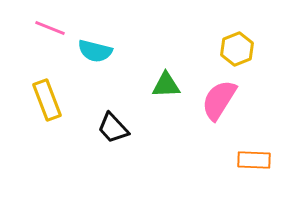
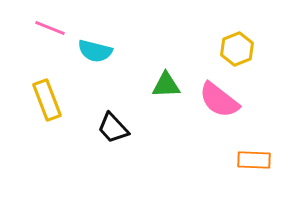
pink semicircle: rotated 84 degrees counterclockwise
